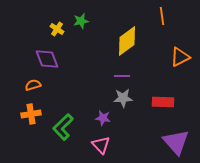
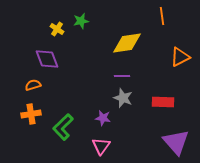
yellow diamond: moved 2 px down; rotated 28 degrees clockwise
gray star: rotated 24 degrees clockwise
pink triangle: moved 1 px down; rotated 18 degrees clockwise
